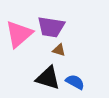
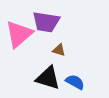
purple trapezoid: moved 5 px left, 5 px up
